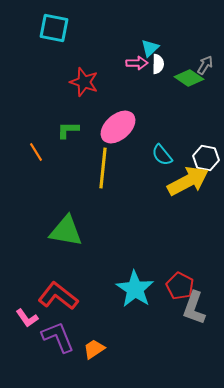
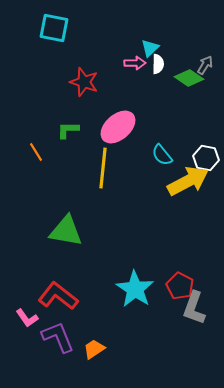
pink arrow: moved 2 px left
